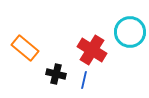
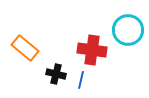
cyan circle: moved 2 px left, 2 px up
red cross: rotated 24 degrees counterclockwise
blue line: moved 3 px left
